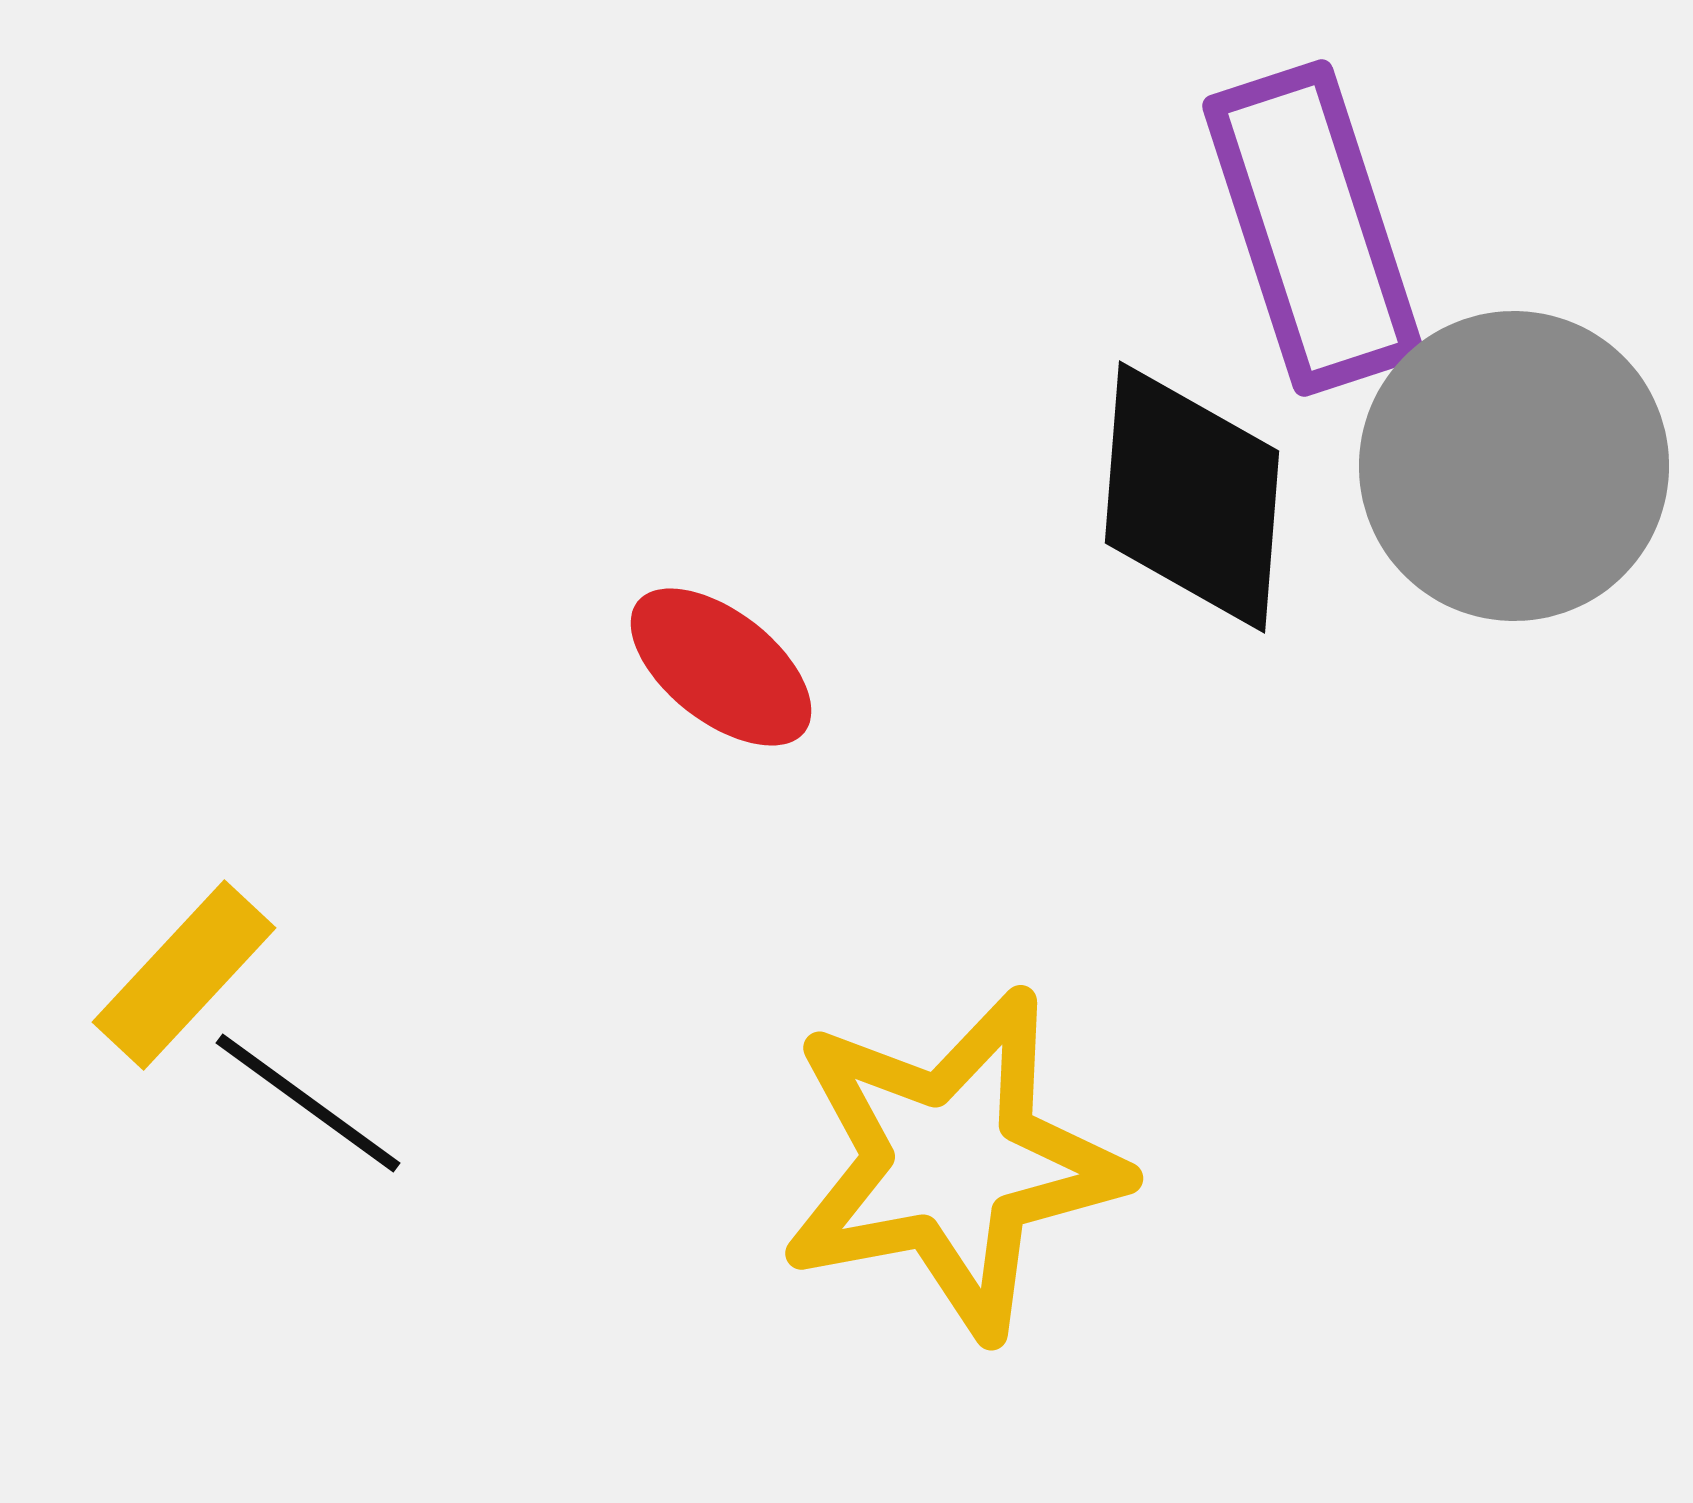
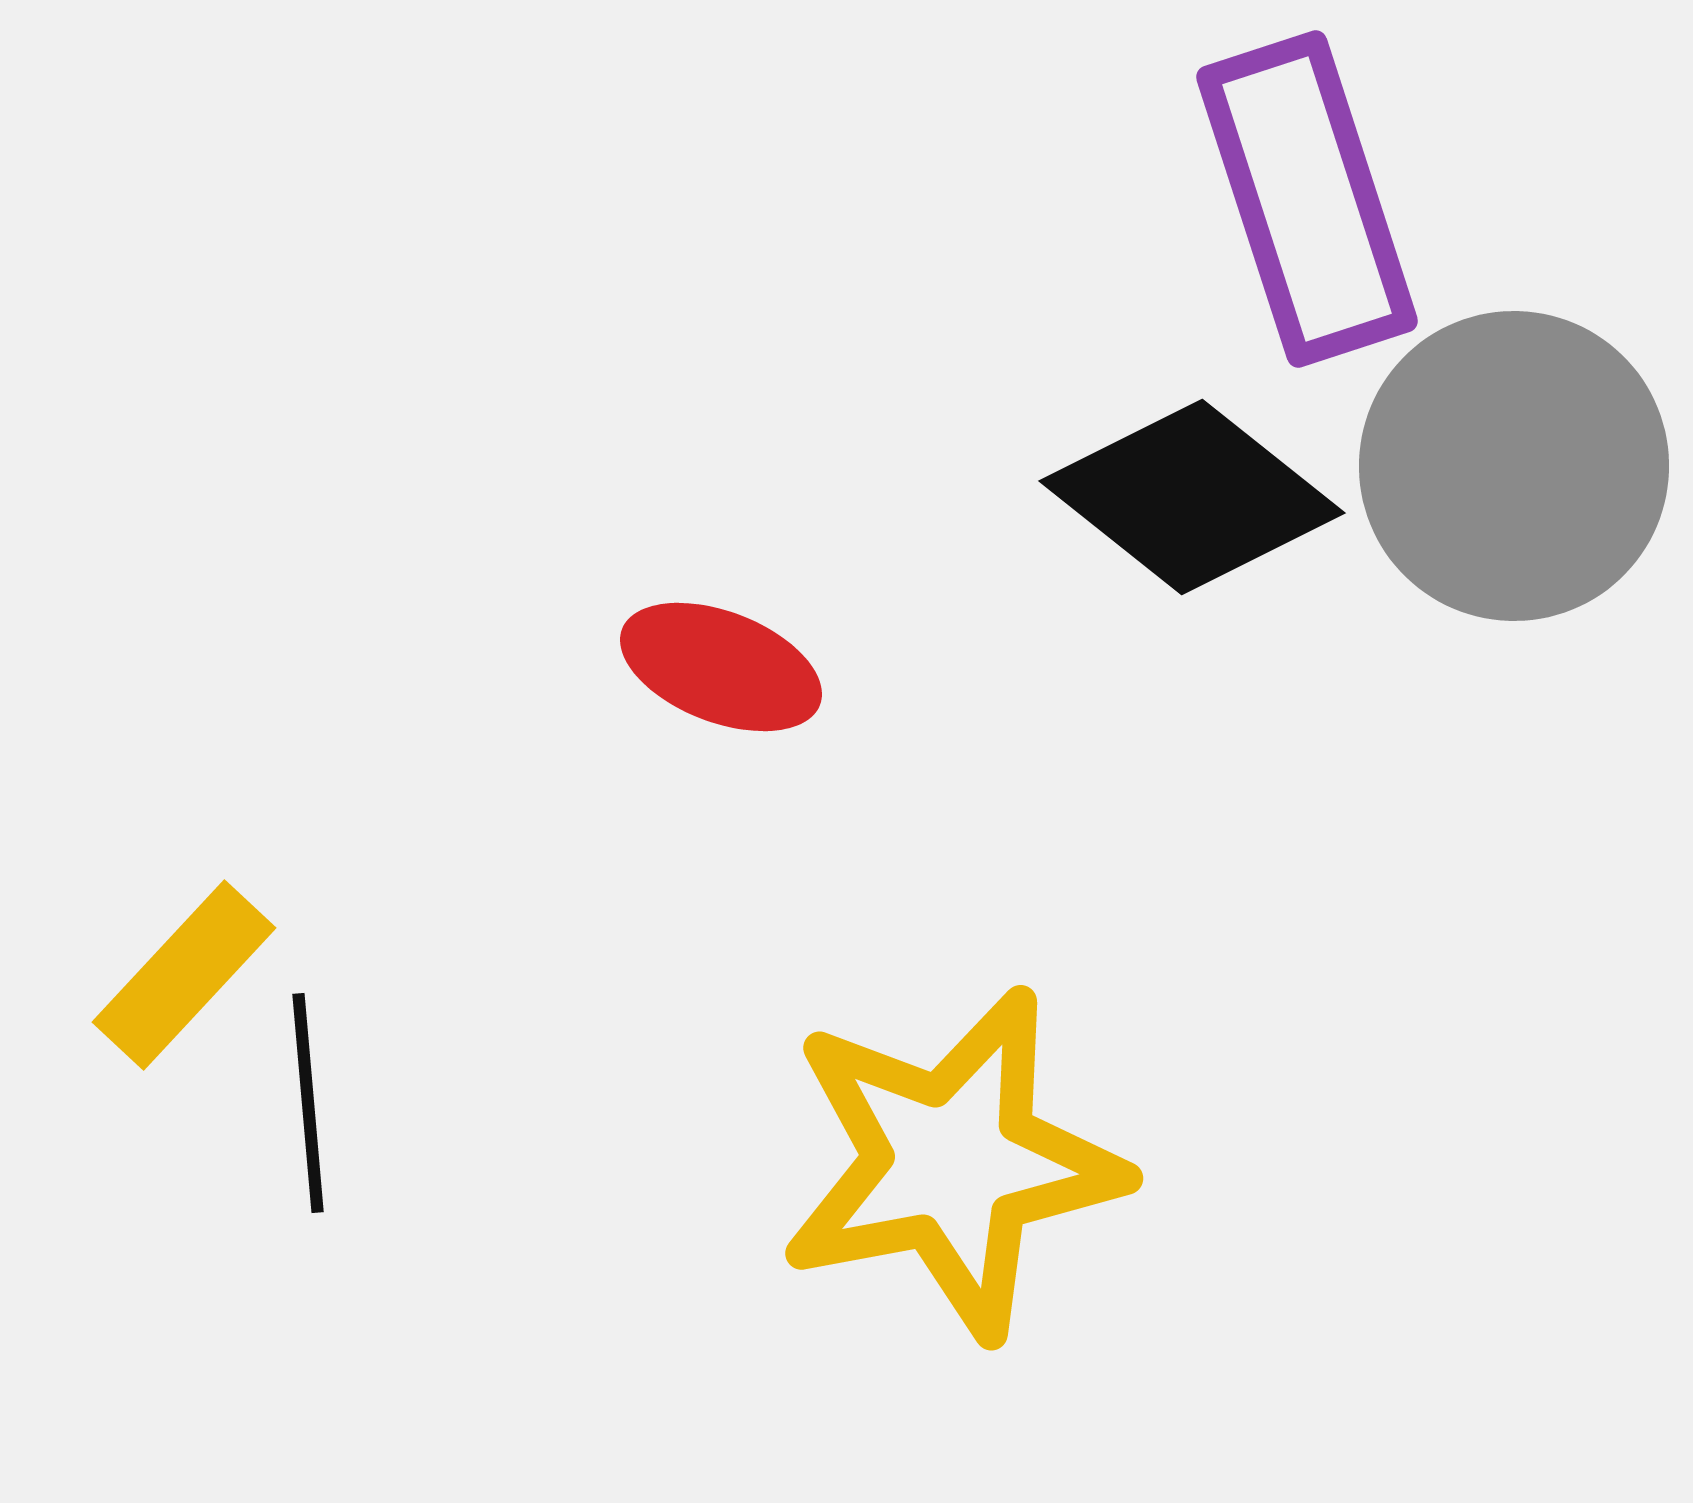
purple rectangle: moved 6 px left, 29 px up
black diamond: rotated 56 degrees counterclockwise
red ellipse: rotated 17 degrees counterclockwise
black line: rotated 49 degrees clockwise
